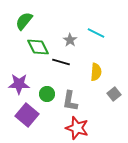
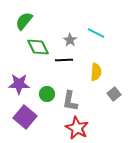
black line: moved 3 px right, 2 px up; rotated 18 degrees counterclockwise
purple square: moved 2 px left, 2 px down
red star: rotated 10 degrees clockwise
